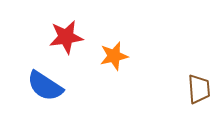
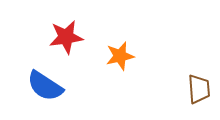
orange star: moved 6 px right
